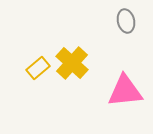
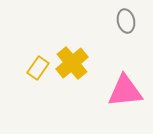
yellow cross: rotated 8 degrees clockwise
yellow rectangle: rotated 15 degrees counterclockwise
